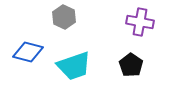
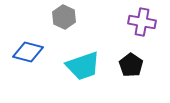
purple cross: moved 2 px right
cyan trapezoid: moved 9 px right
